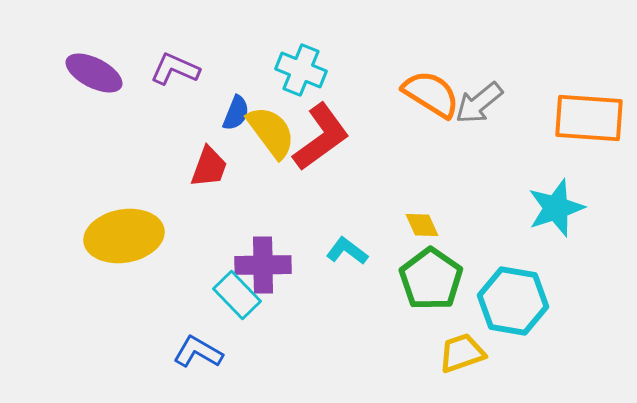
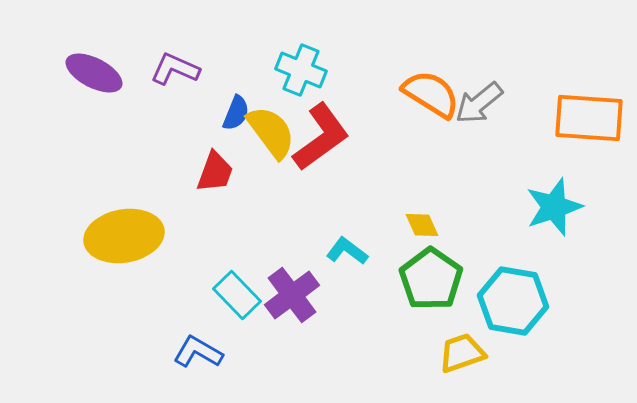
red trapezoid: moved 6 px right, 5 px down
cyan star: moved 2 px left, 1 px up
purple cross: moved 29 px right, 30 px down; rotated 36 degrees counterclockwise
